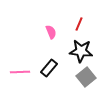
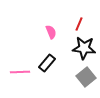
black star: moved 3 px right, 3 px up
black rectangle: moved 2 px left, 5 px up
